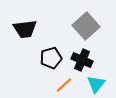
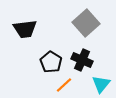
gray square: moved 3 px up
black pentagon: moved 4 px down; rotated 25 degrees counterclockwise
cyan triangle: moved 5 px right
